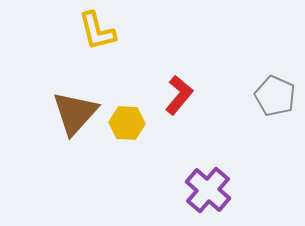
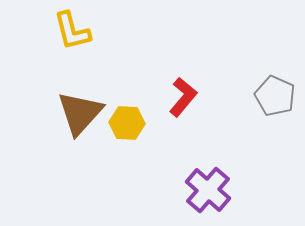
yellow L-shape: moved 25 px left
red L-shape: moved 4 px right, 2 px down
brown triangle: moved 5 px right
